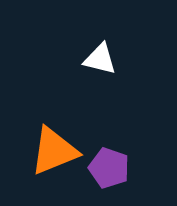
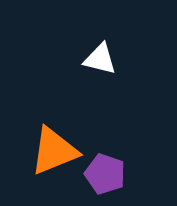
purple pentagon: moved 4 px left, 6 px down
